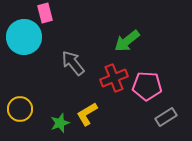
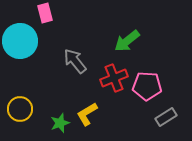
cyan circle: moved 4 px left, 4 px down
gray arrow: moved 2 px right, 2 px up
